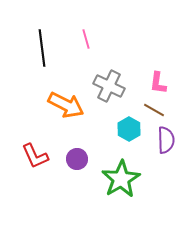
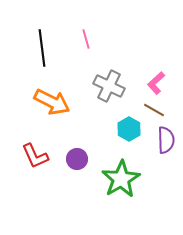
pink L-shape: moved 2 px left; rotated 40 degrees clockwise
orange arrow: moved 14 px left, 3 px up
